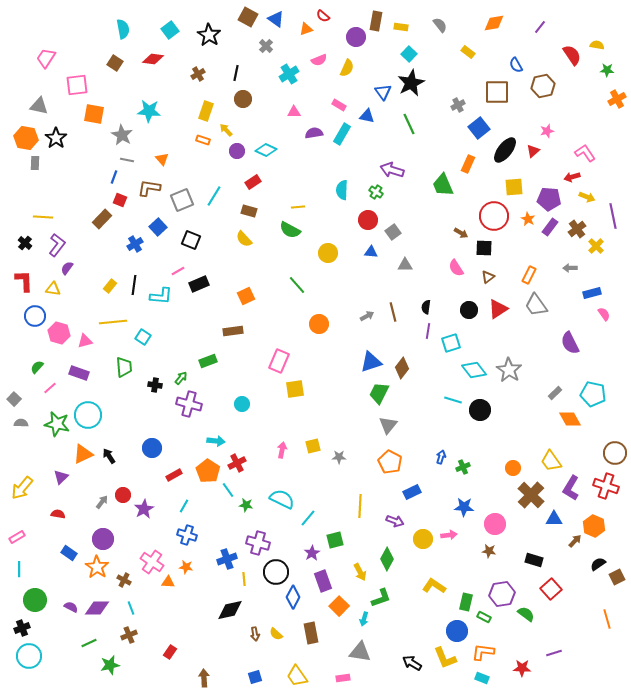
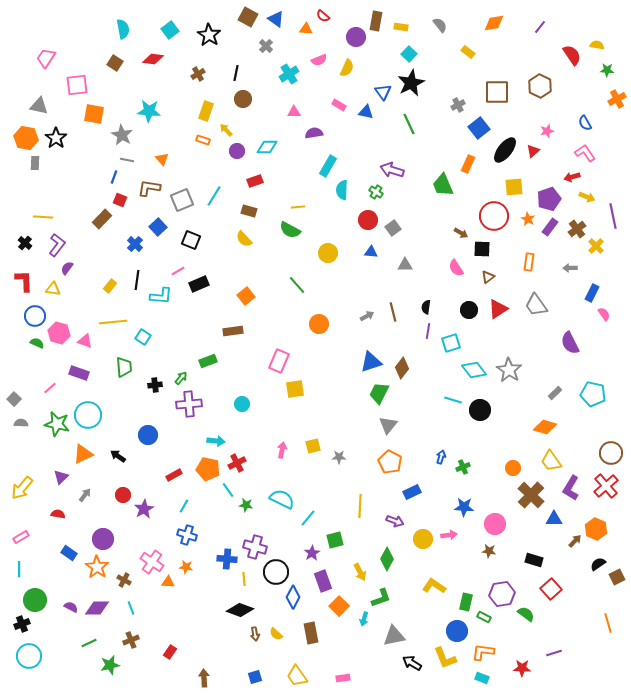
orange triangle at (306, 29): rotated 24 degrees clockwise
blue semicircle at (516, 65): moved 69 px right, 58 px down
brown hexagon at (543, 86): moved 3 px left; rotated 20 degrees counterclockwise
blue triangle at (367, 116): moved 1 px left, 4 px up
cyan rectangle at (342, 134): moved 14 px left, 32 px down
cyan diamond at (266, 150): moved 1 px right, 3 px up; rotated 25 degrees counterclockwise
red rectangle at (253, 182): moved 2 px right, 1 px up; rotated 14 degrees clockwise
purple pentagon at (549, 199): rotated 25 degrees counterclockwise
gray square at (393, 232): moved 4 px up
blue cross at (135, 244): rotated 14 degrees counterclockwise
black square at (484, 248): moved 2 px left, 1 px down
orange rectangle at (529, 275): moved 13 px up; rotated 18 degrees counterclockwise
black line at (134, 285): moved 3 px right, 5 px up
blue rectangle at (592, 293): rotated 48 degrees counterclockwise
orange square at (246, 296): rotated 12 degrees counterclockwise
pink triangle at (85, 341): rotated 35 degrees clockwise
green semicircle at (37, 367): moved 24 px up; rotated 72 degrees clockwise
black cross at (155, 385): rotated 16 degrees counterclockwise
purple cross at (189, 404): rotated 20 degrees counterclockwise
orange diamond at (570, 419): moved 25 px left, 8 px down; rotated 45 degrees counterclockwise
blue circle at (152, 448): moved 4 px left, 13 px up
brown circle at (615, 453): moved 4 px left
black arrow at (109, 456): moved 9 px right; rotated 21 degrees counterclockwise
orange pentagon at (208, 471): moved 2 px up; rotated 20 degrees counterclockwise
red cross at (606, 486): rotated 30 degrees clockwise
gray arrow at (102, 502): moved 17 px left, 7 px up
orange hexagon at (594, 526): moved 2 px right, 3 px down
pink rectangle at (17, 537): moved 4 px right
purple cross at (258, 543): moved 3 px left, 4 px down
blue cross at (227, 559): rotated 24 degrees clockwise
black diamond at (230, 610): moved 10 px right; rotated 32 degrees clockwise
orange line at (607, 619): moved 1 px right, 4 px down
black cross at (22, 628): moved 4 px up
brown cross at (129, 635): moved 2 px right, 5 px down
gray triangle at (360, 652): moved 34 px right, 16 px up; rotated 20 degrees counterclockwise
